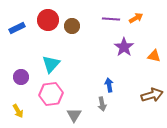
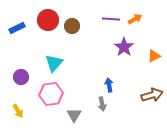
orange arrow: moved 1 px left, 1 px down
orange triangle: rotated 40 degrees counterclockwise
cyan triangle: moved 3 px right, 1 px up
